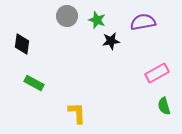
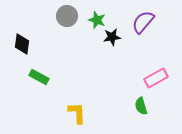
purple semicircle: rotated 40 degrees counterclockwise
black star: moved 1 px right, 4 px up
pink rectangle: moved 1 px left, 5 px down
green rectangle: moved 5 px right, 6 px up
green semicircle: moved 23 px left
